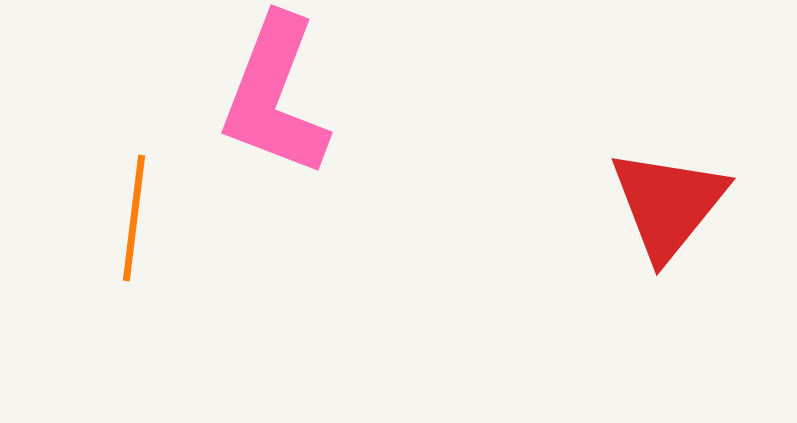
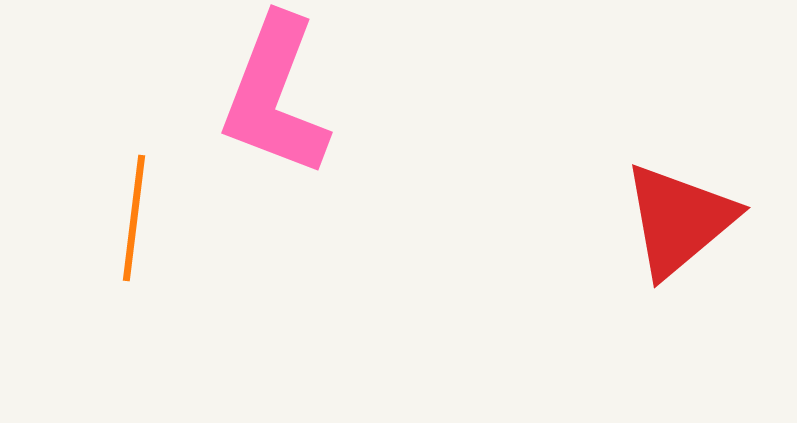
red triangle: moved 11 px right, 16 px down; rotated 11 degrees clockwise
